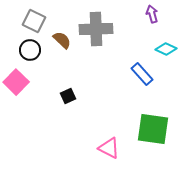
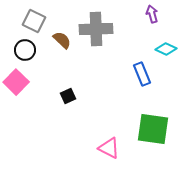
black circle: moved 5 px left
blue rectangle: rotated 20 degrees clockwise
